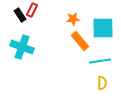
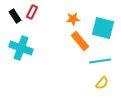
red rectangle: moved 2 px down
black rectangle: moved 5 px left, 1 px down
cyan square: rotated 15 degrees clockwise
cyan cross: moved 1 px left, 1 px down
yellow semicircle: rotated 40 degrees clockwise
